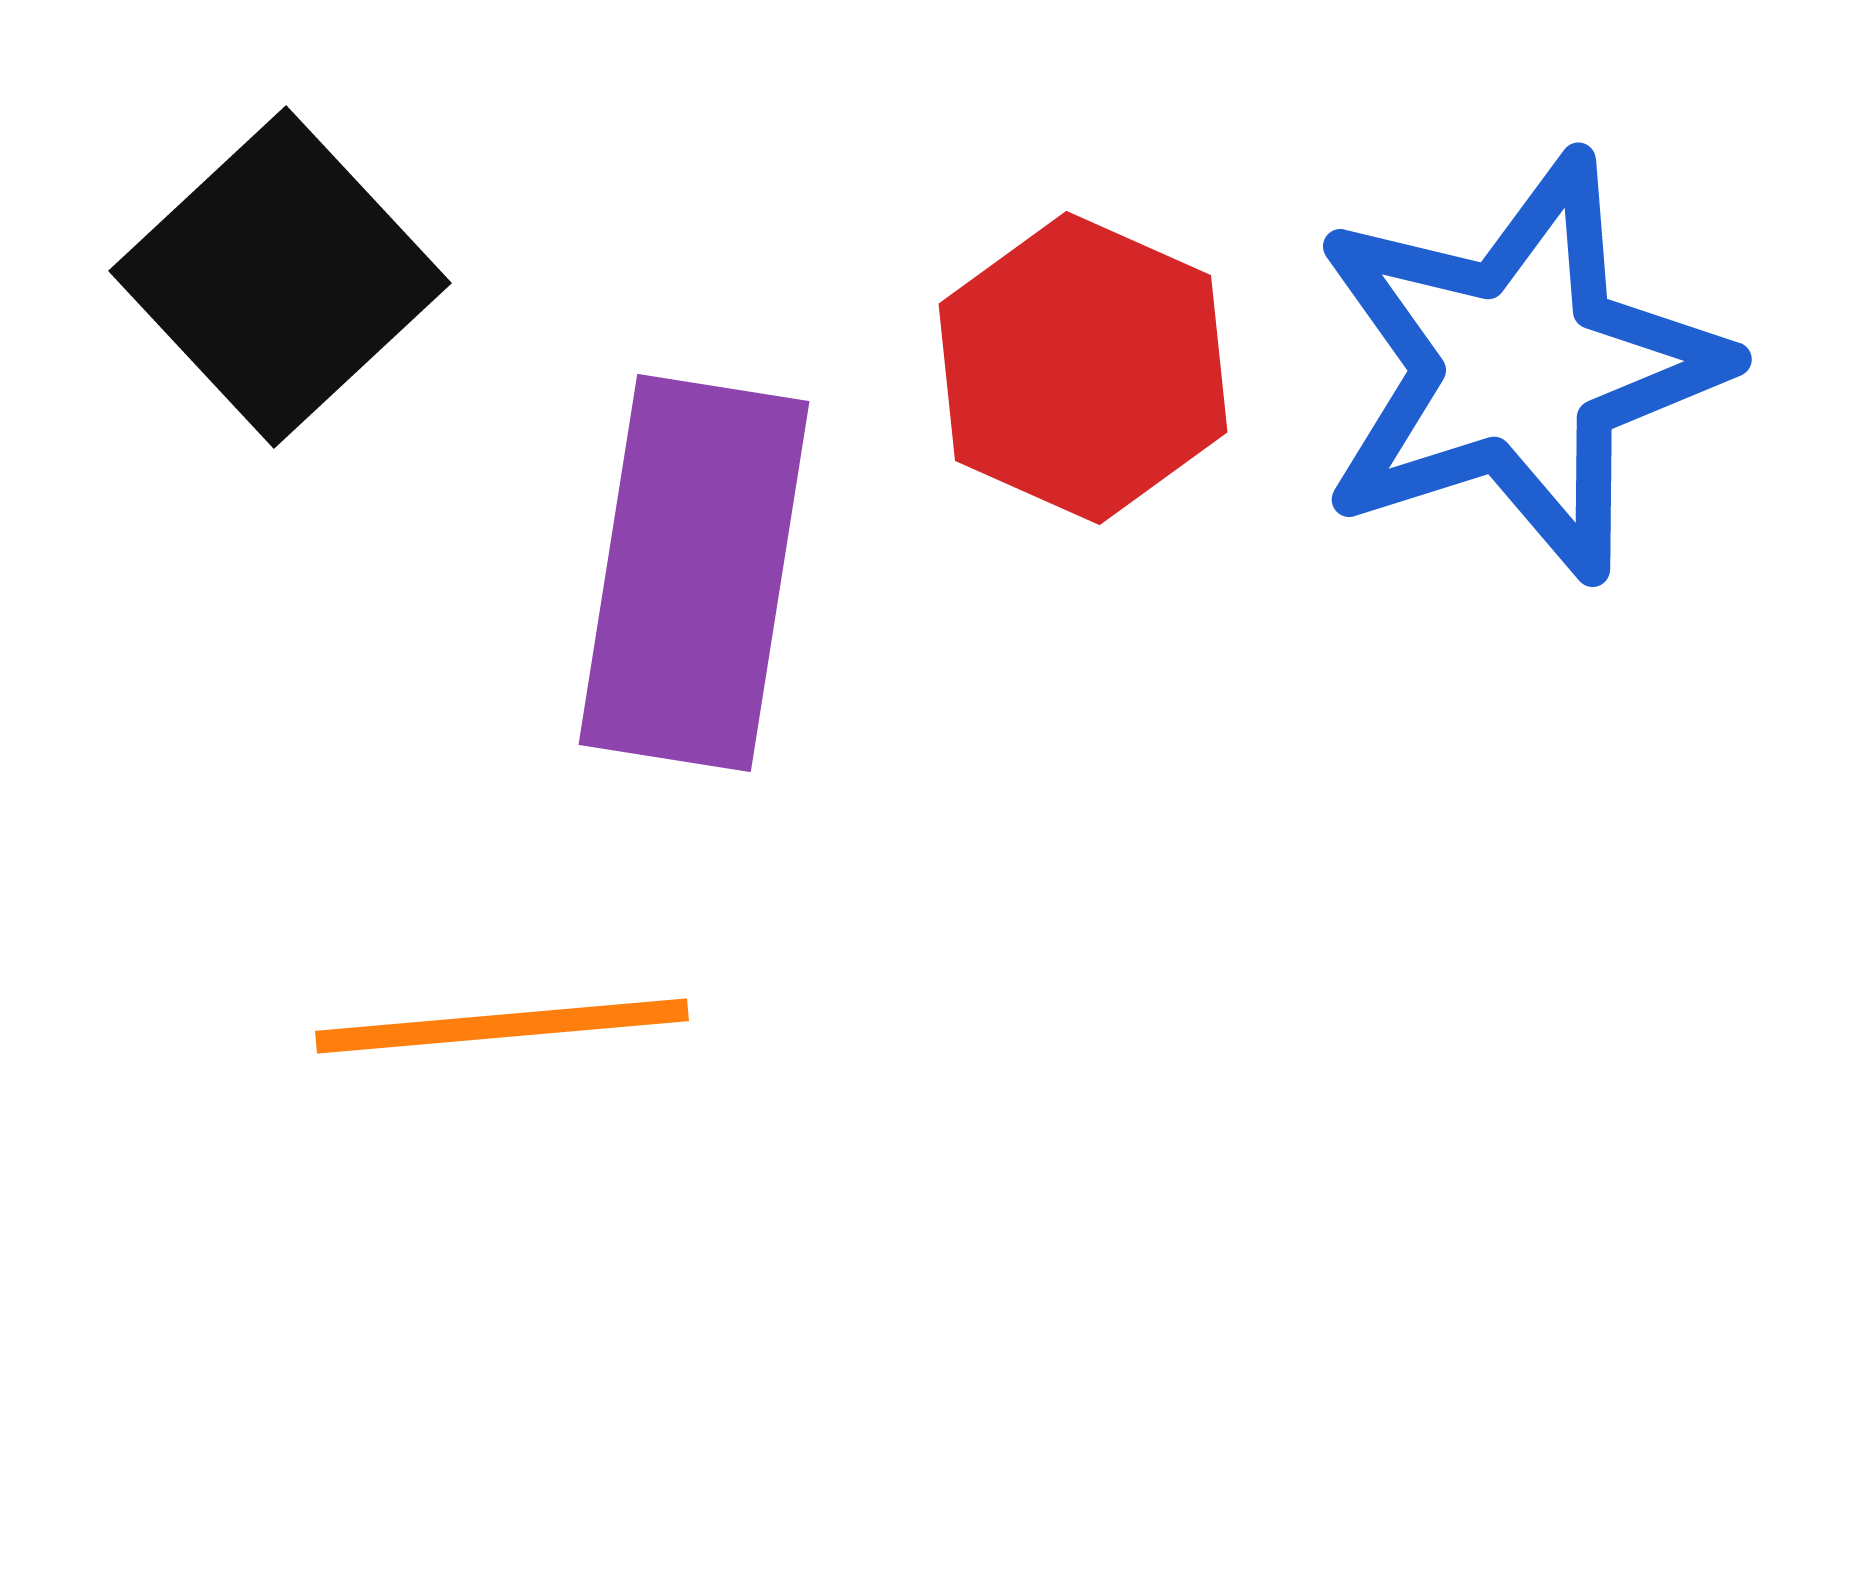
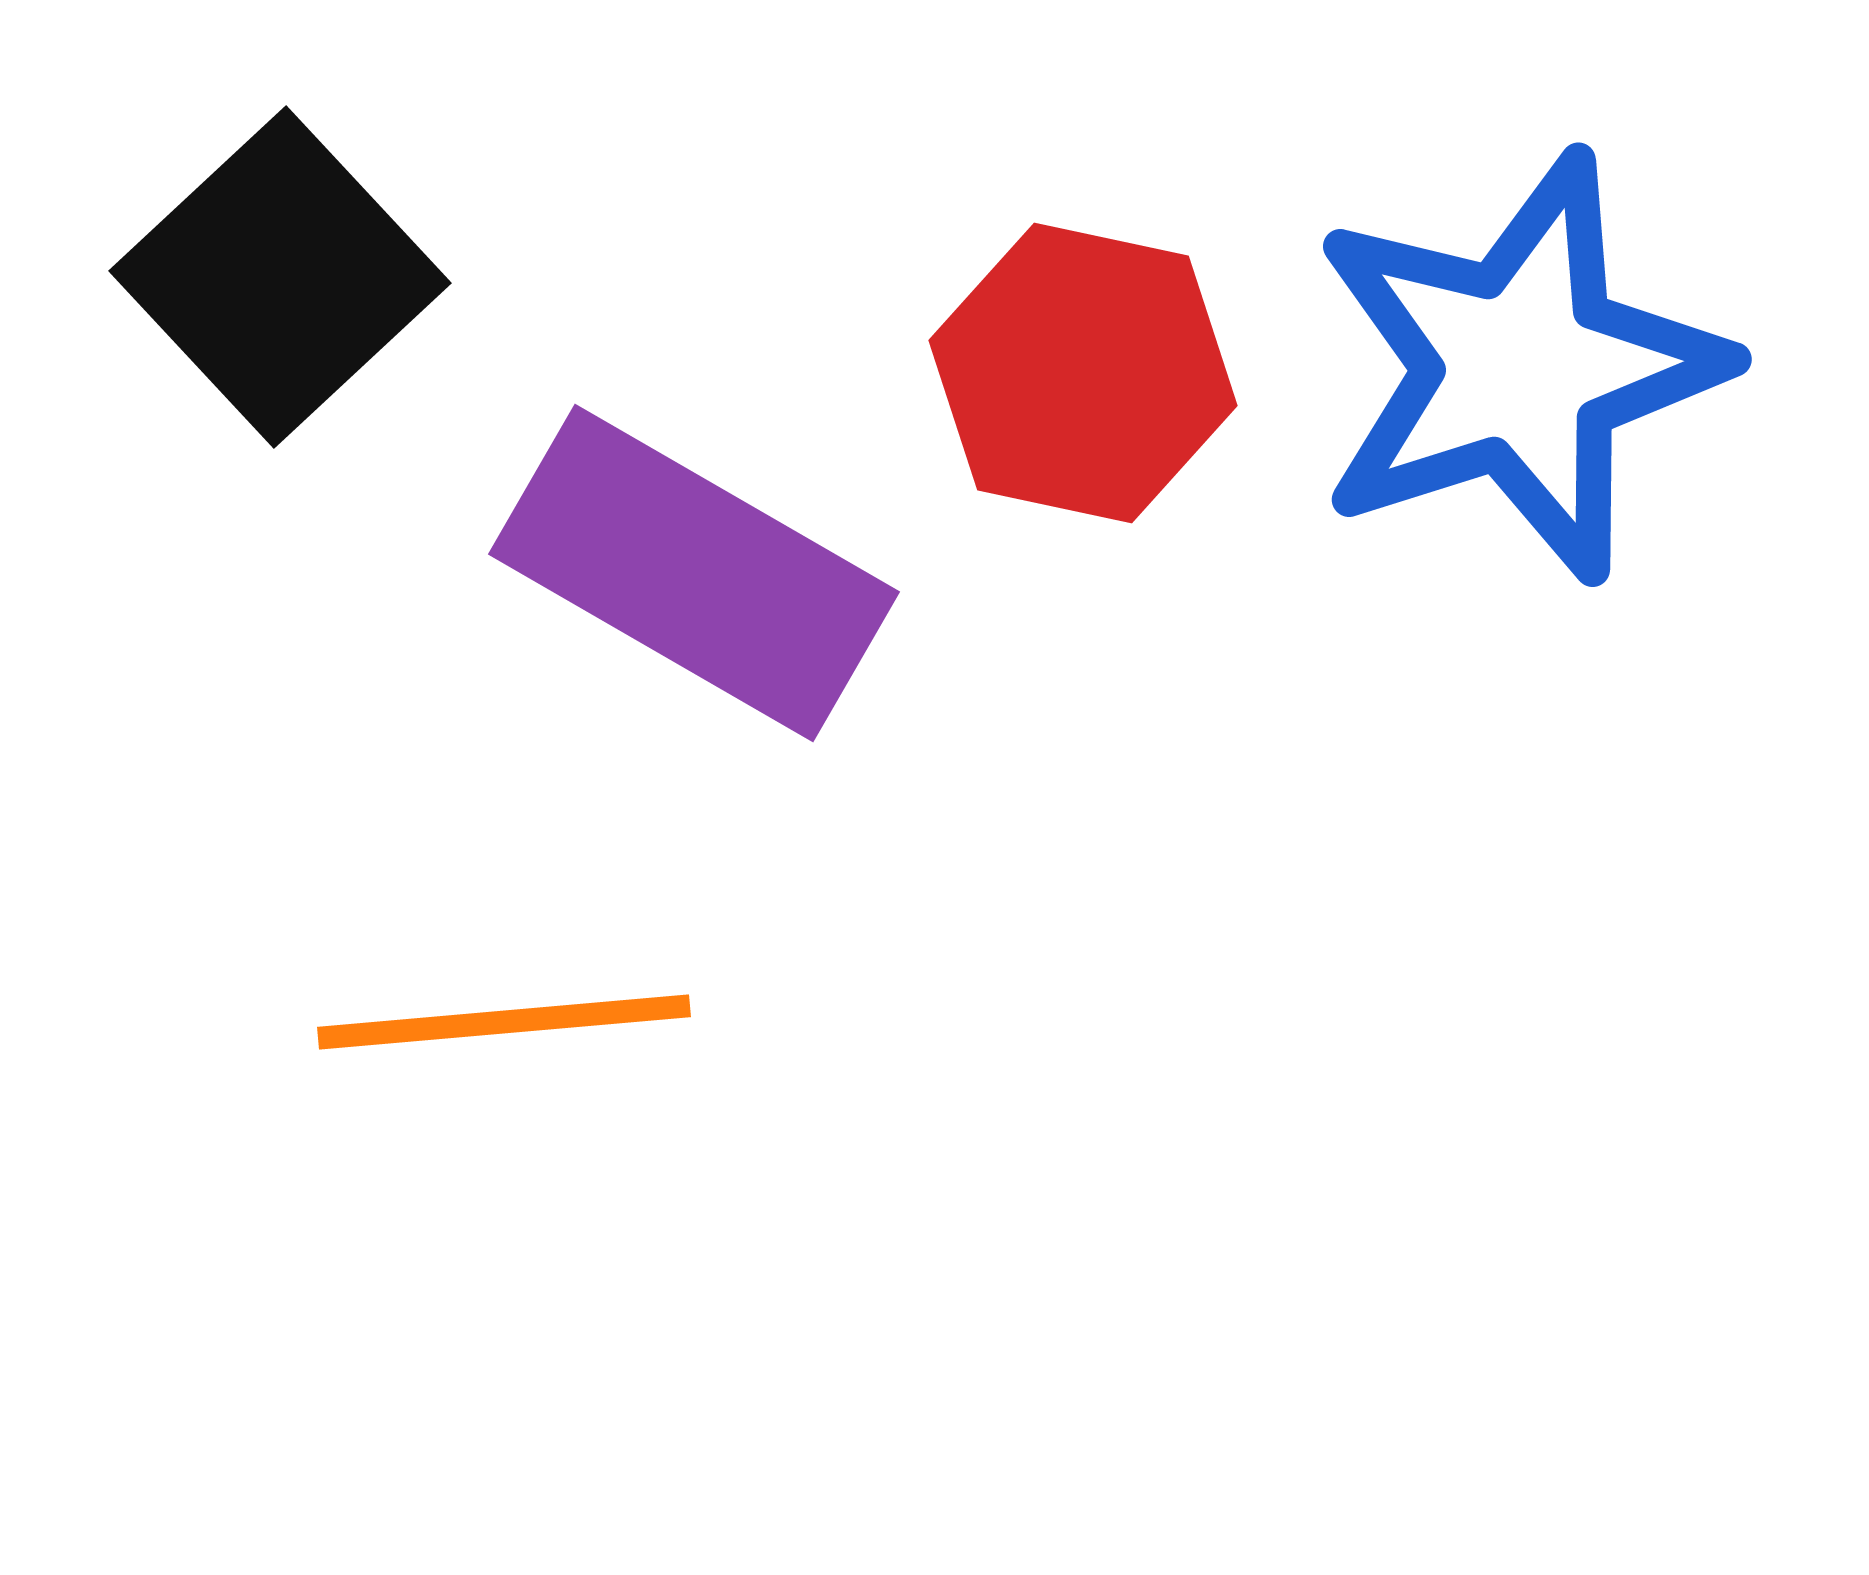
red hexagon: moved 5 px down; rotated 12 degrees counterclockwise
purple rectangle: rotated 69 degrees counterclockwise
orange line: moved 2 px right, 4 px up
